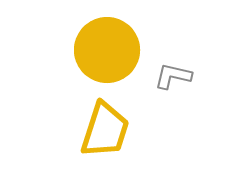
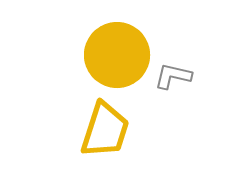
yellow circle: moved 10 px right, 5 px down
